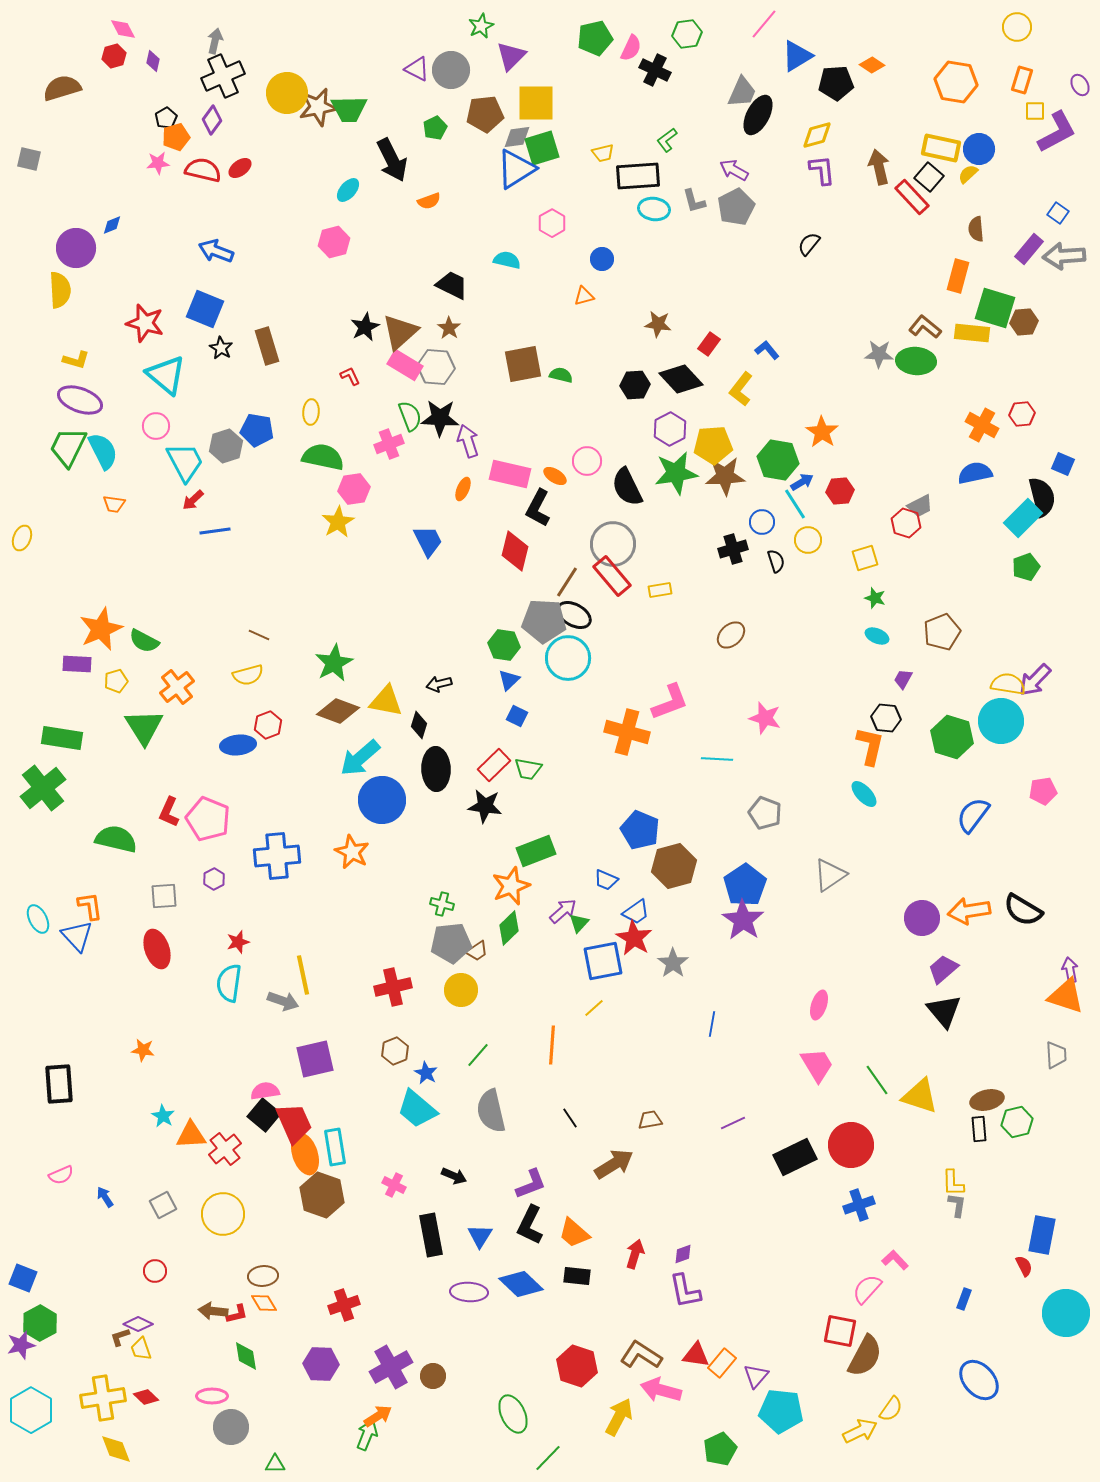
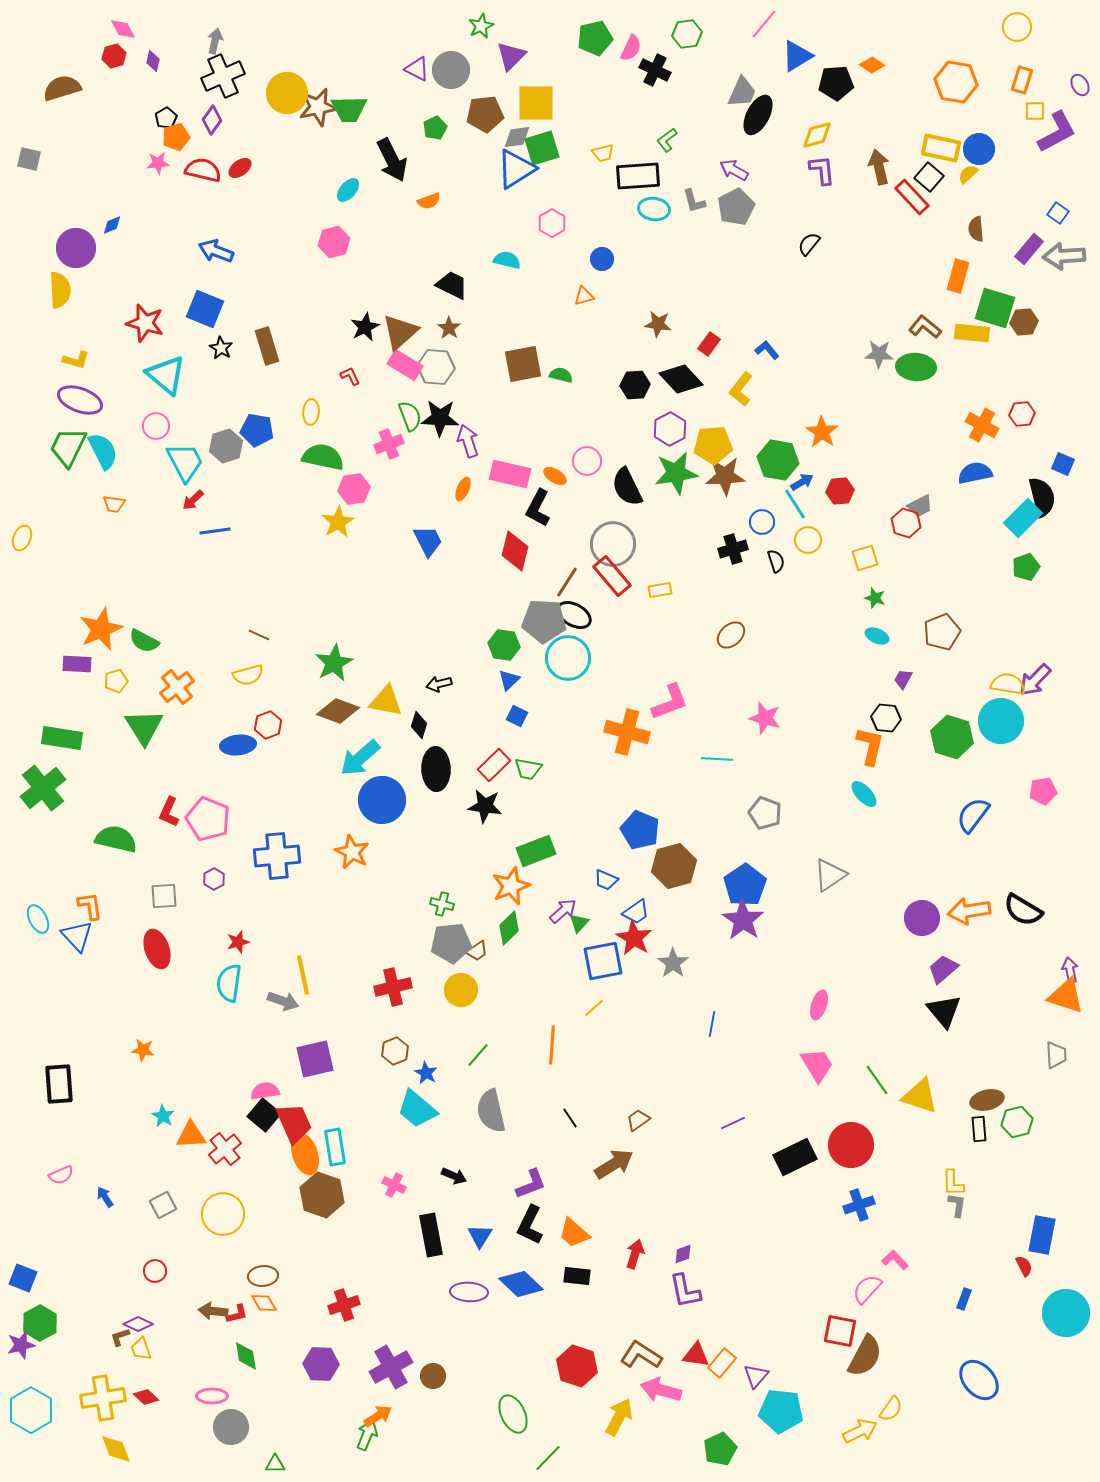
green ellipse at (916, 361): moved 6 px down
brown trapezoid at (650, 1120): moved 12 px left; rotated 25 degrees counterclockwise
